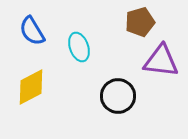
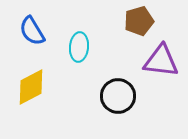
brown pentagon: moved 1 px left, 1 px up
cyan ellipse: rotated 24 degrees clockwise
